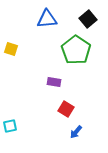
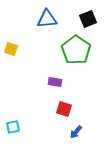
black square: rotated 18 degrees clockwise
purple rectangle: moved 1 px right
red square: moved 2 px left; rotated 14 degrees counterclockwise
cyan square: moved 3 px right, 1 px down
